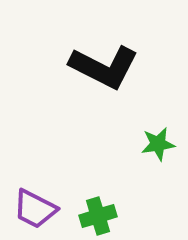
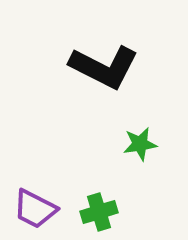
green star: moved 18 px left
green cross: moved 1 px right, 4 px up
